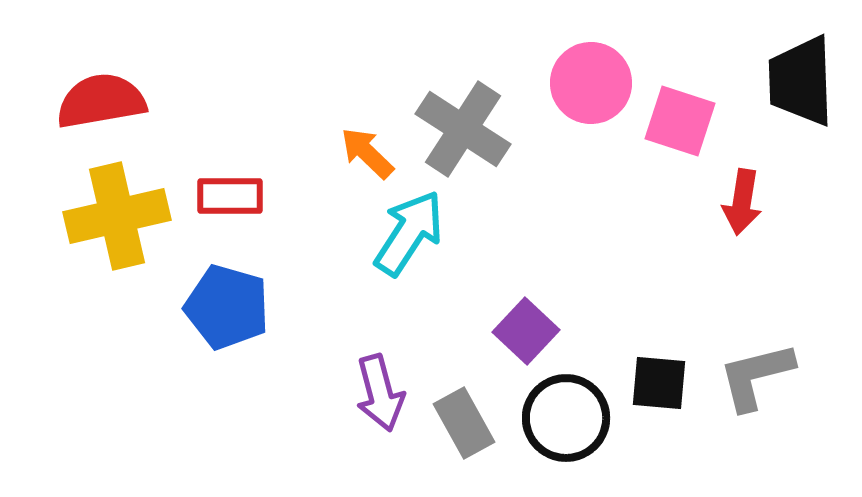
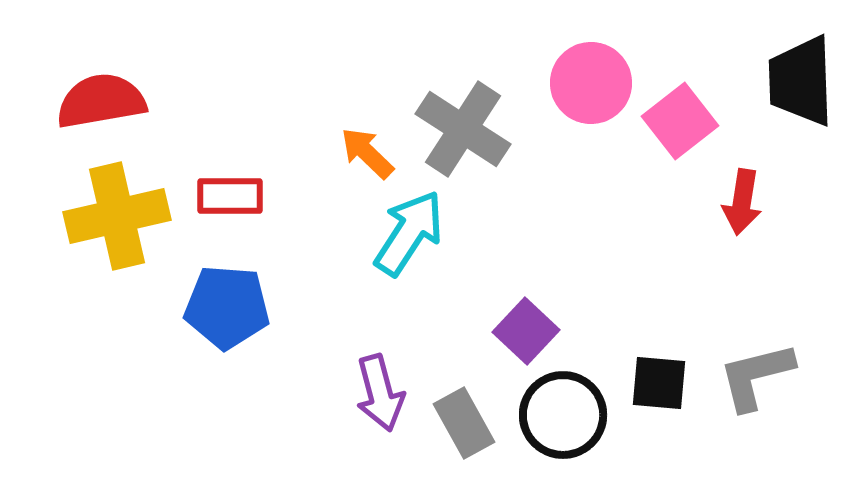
pink square: rotated 34 degrees clockwise
blue pentagon: rotated 12 degrees counterclockwise
black circle: moved 3 px left, 3 px up
